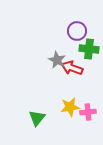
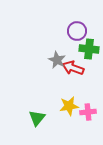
red arrow: moved 1 px right
yellow star: moved 1 px left, 1 px up
